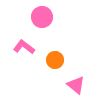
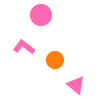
pink circle: moved 1 px left, 2 px up
